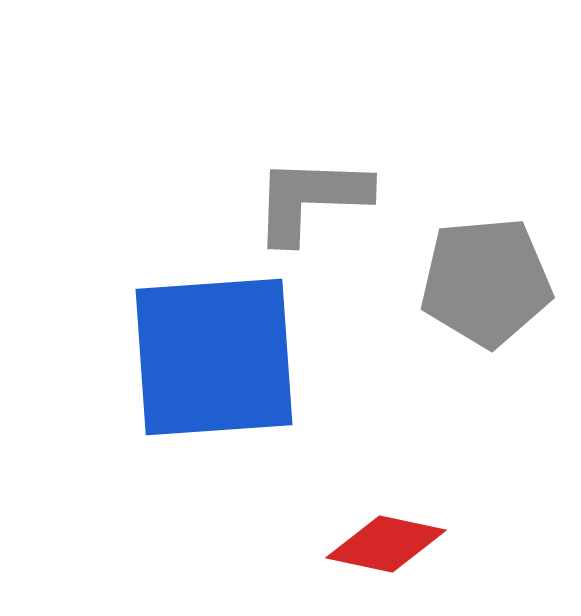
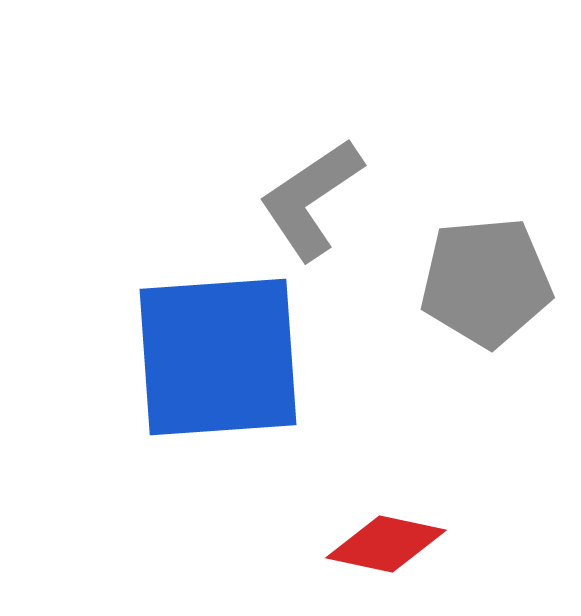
gray L-shape: rotated 36 degrees counterclockwise
blue square: moved 4 px right
